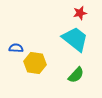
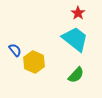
red star: moved 2 px left; rotated 24 degrees counterclockwise
blue semicircle: moved 1 px left, 2 px down; rotated 48 degrees clockwise
yellow hexagon: moved 1 px left, 1 px up; rotated 15 degrees clockwise
